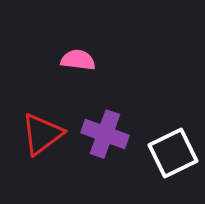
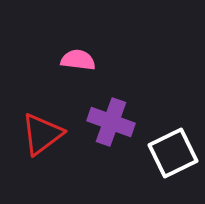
purple cross: moved 6 px right, 12 px up
